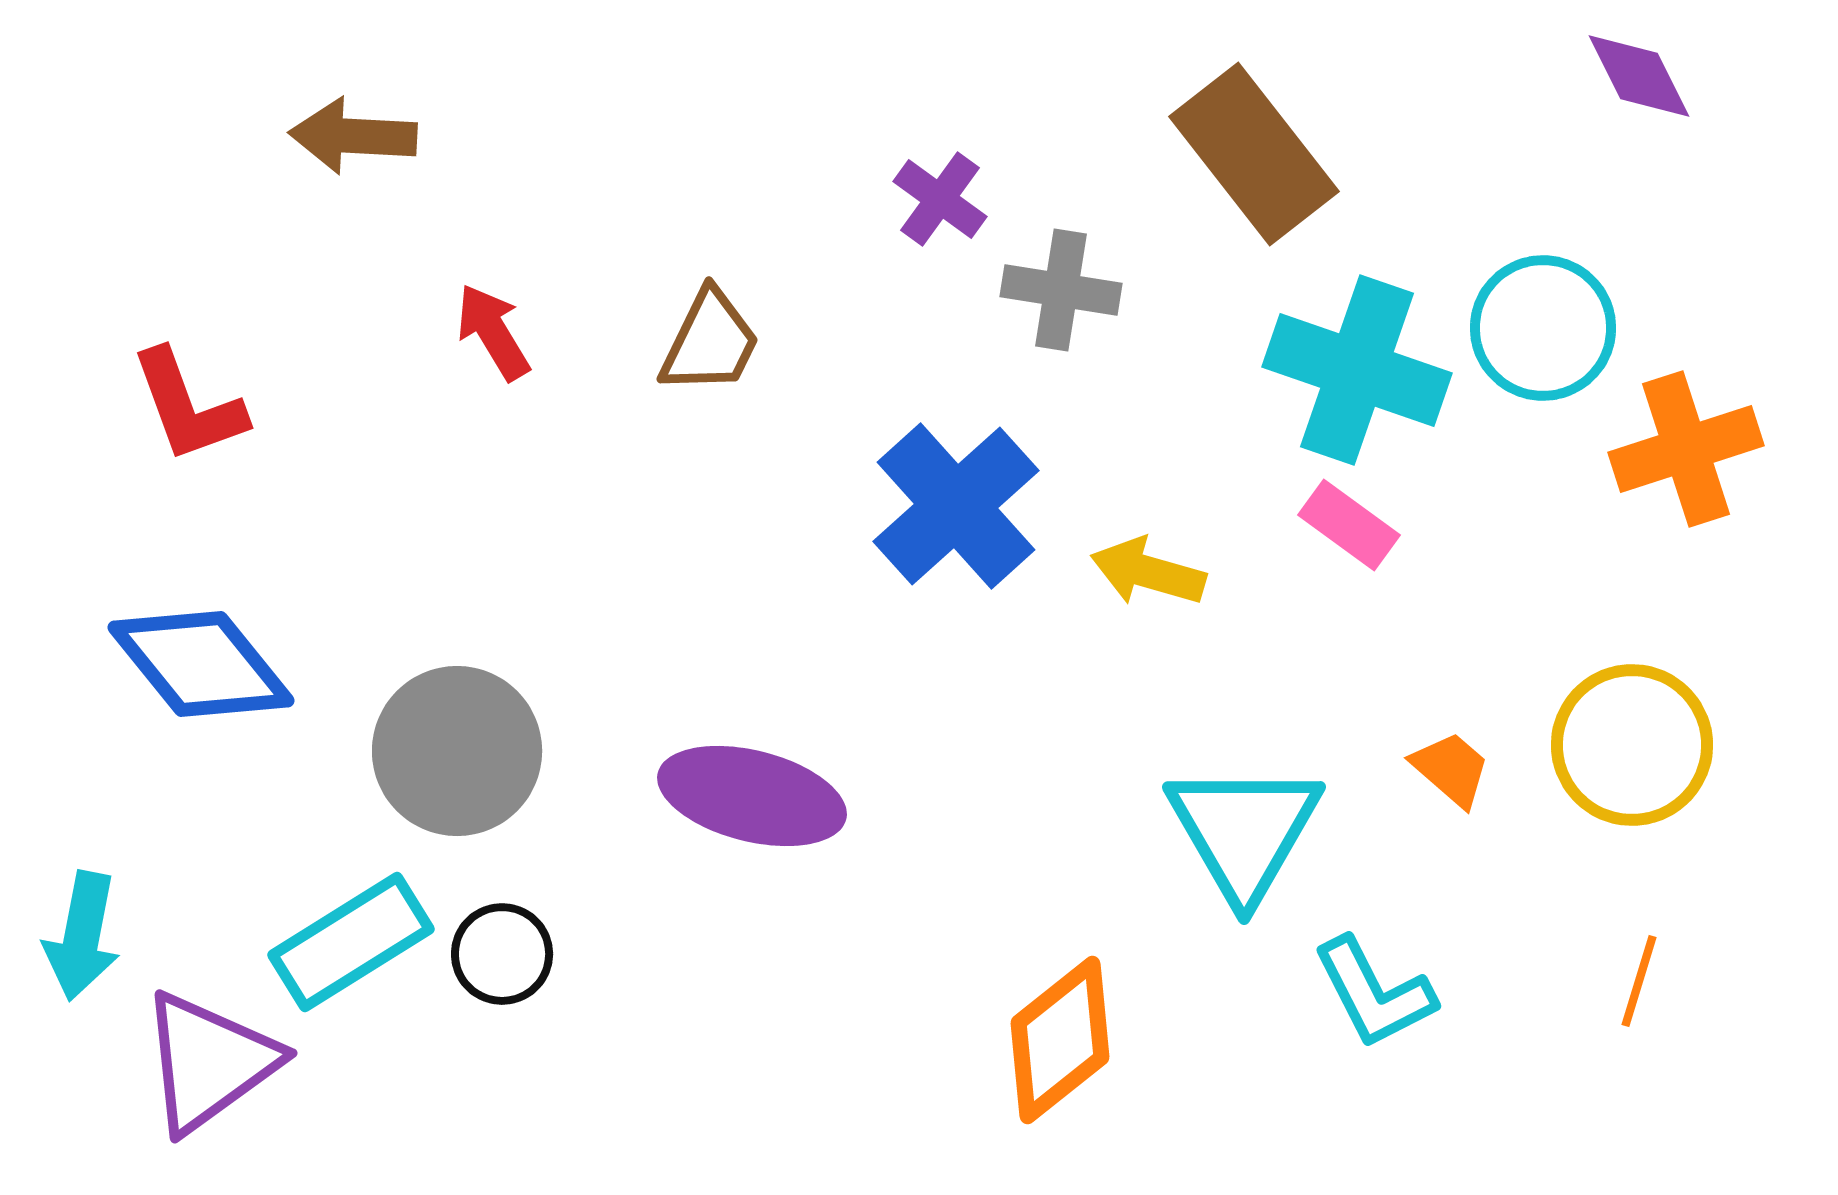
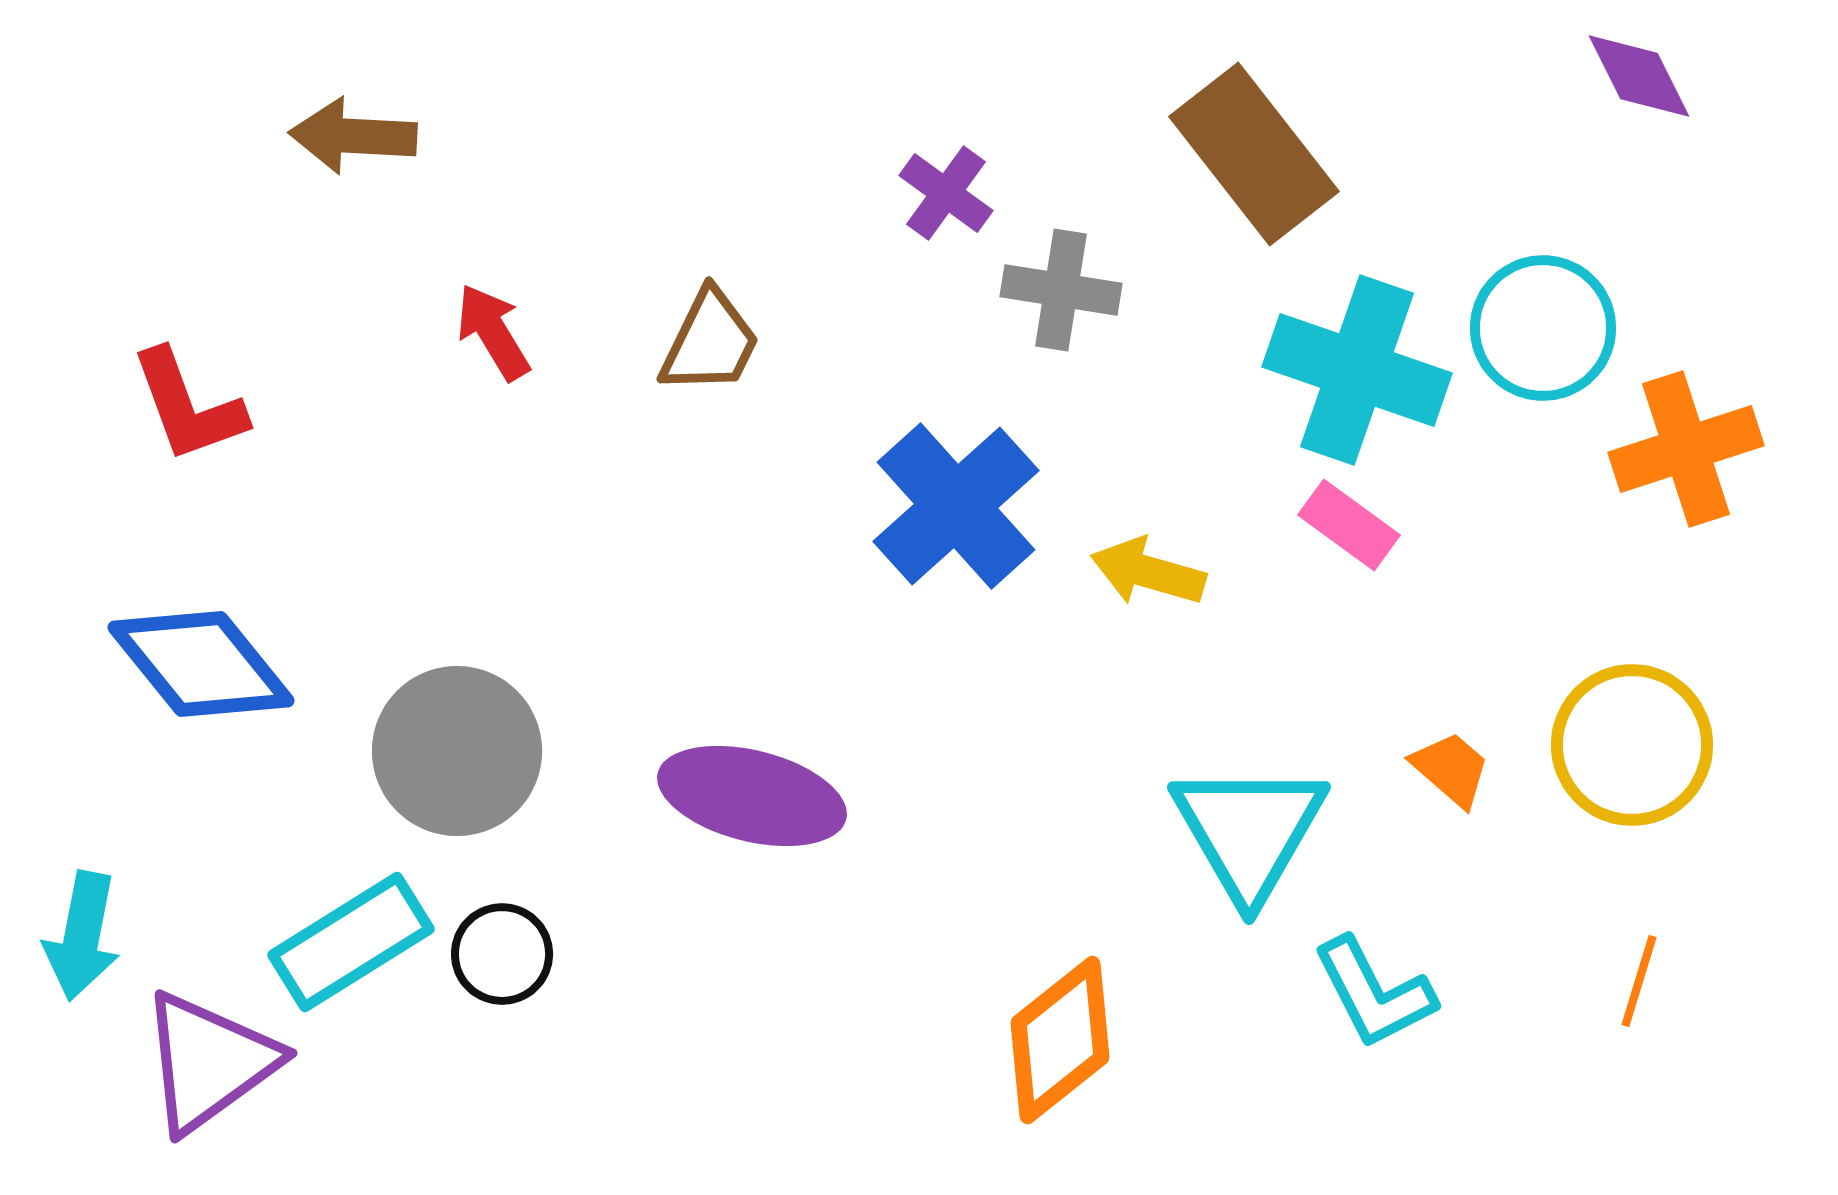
purple cross: moved 6 px right, 6 px up
cyan triangle: moved 5 px right
